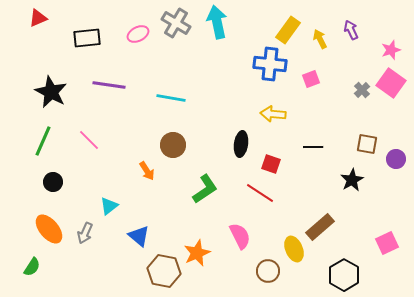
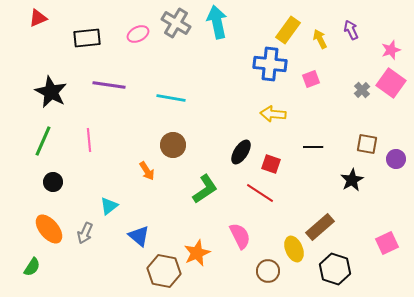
pink line at (89, 140): rotated 40 degrees clockwise
black ellipse at (241, 144): moved 8 px down; rotated 25 degrees clockwise
black hexagon at (344, 275): moved 9 px left, 6 px up; rotated 12 degrees counterclockwise
